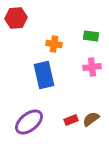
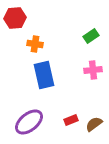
red hexagon: moved 1 px left
green rectangle: rotated 42 degrees counterclockwise
orange cross: moved 19 px left
pink cross: moved 1 px right, 3 px down
brown semicircle: moved 3 px right, 5 px down
